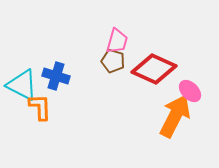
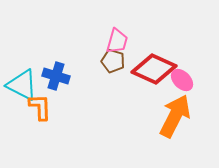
pink ellipse: moved 8 px left, 11 px up
